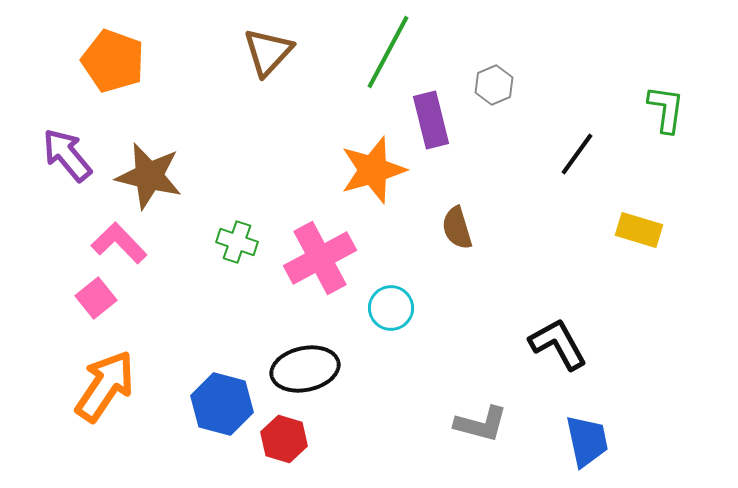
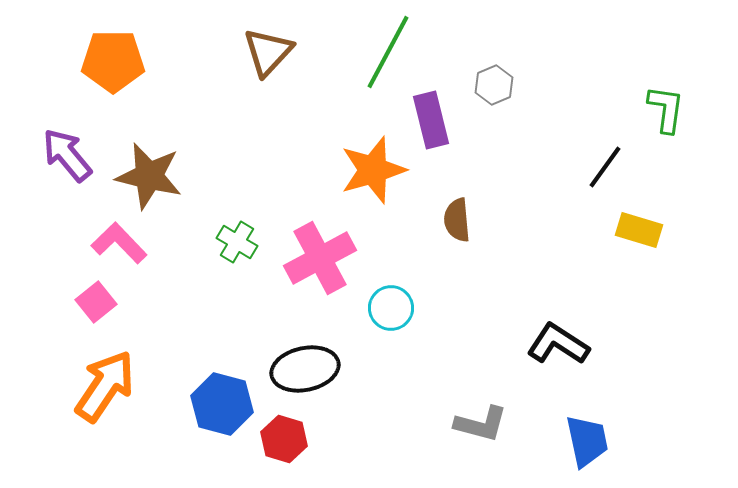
orange pentagon: rotated 20 degrees counterclockwise
black line: moved 28 px right, 13 px down
brown semicircle: moved 8 px up; rotated 12 degrees clockwise
green cross: rotated 12 degrees clockwise
pink square: moved 4 px down
black L-shape: rotated 28 degrees counterclockwise
